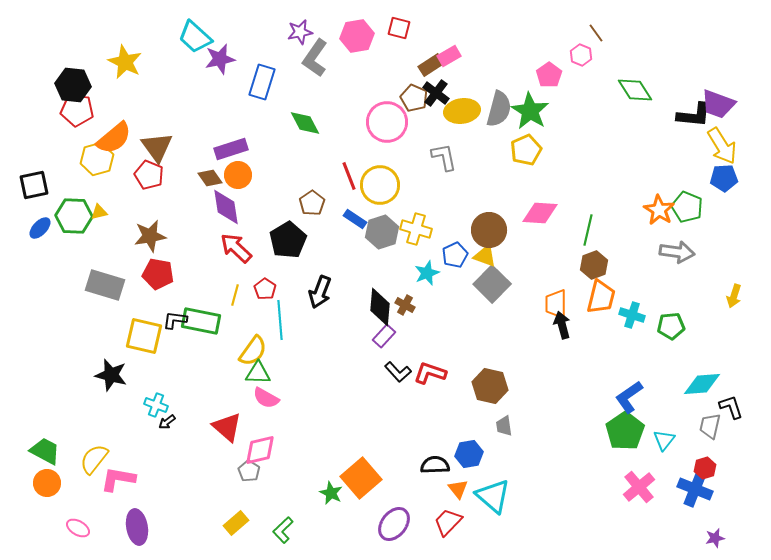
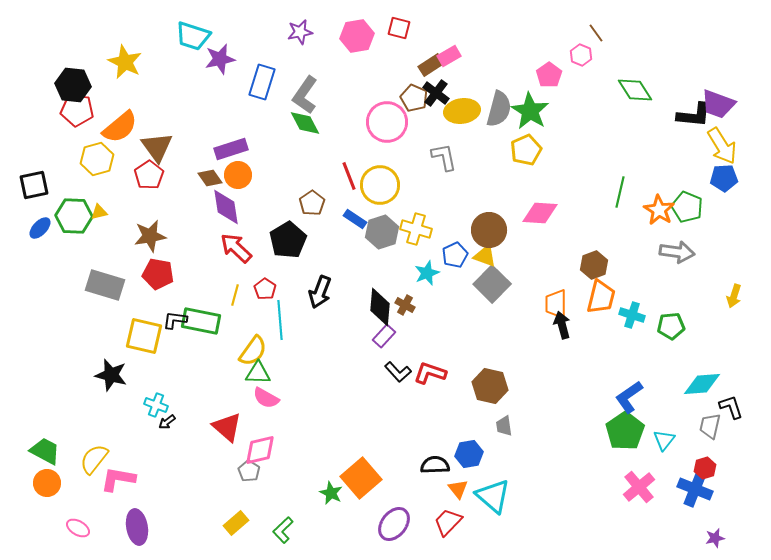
cyan trapezoid at (195, 37): moved 2 px left, 1 px up; rotated 24 degrees counterclockwise
gray L-shape at (315, 58): moved 10 px left, 37 px down
orange semicircle at (114, 138): moved 6 px right, 11 px up
red pentagon at (149, 175): rotated 16 degrees clockwise
green line at (588, 230): moved 32 px right, 38 px up
